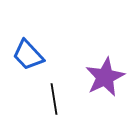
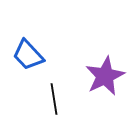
purple star: moved 1 px up
